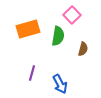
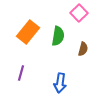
pink square: moved 7 px right, 2 px up
orange rectangle: moved 3 px down; rotated 35 degrees counterclockwise
purple line: moved 11 px left
blue arrow: moved 1 px up; rotated 36 degrees clockwise
